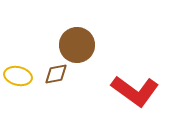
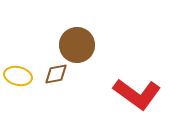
red L-shape: moved 2 px right, 3 px down
